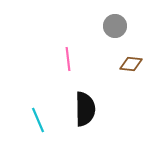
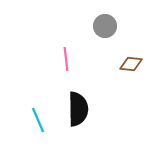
gray circle: moved 10 px left
pink line: moved 2 px left
black semicircle: moved 7 px left
